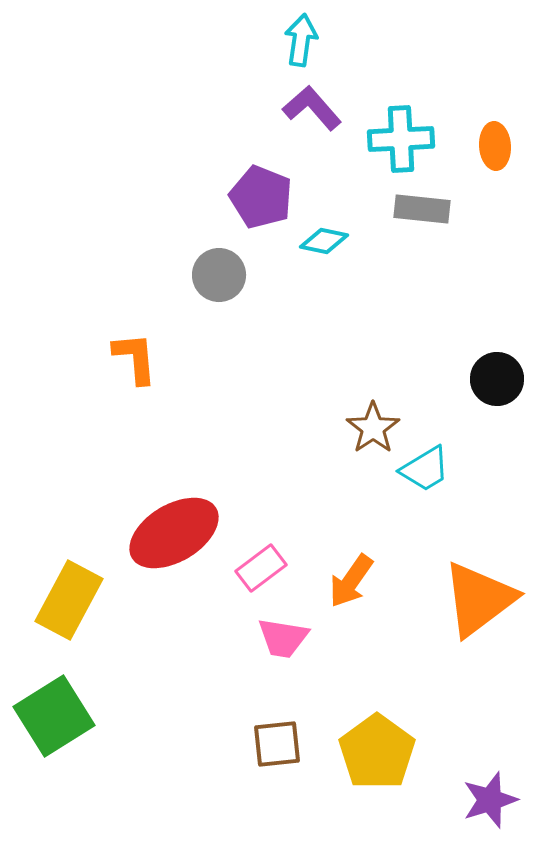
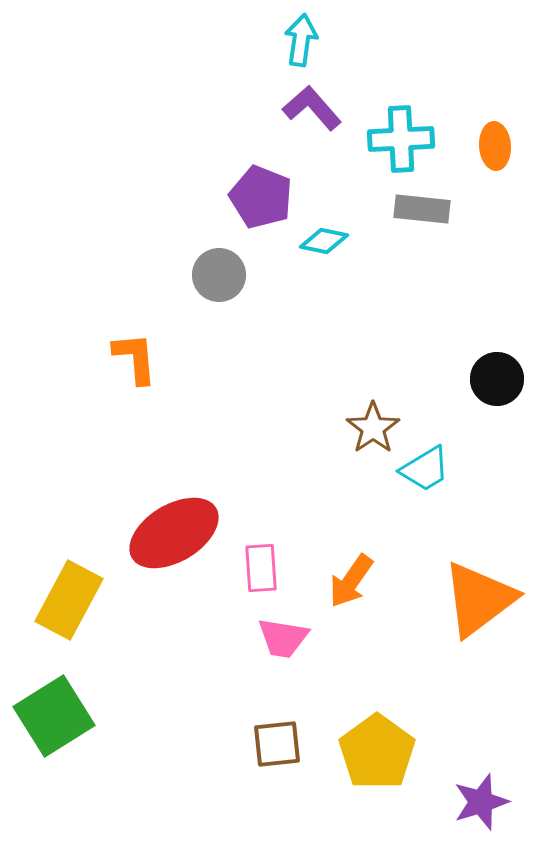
pink rectangle: rotated 57 degrees counterclockwise
purple star: moved 9 px left, 2 px down
